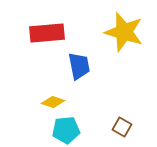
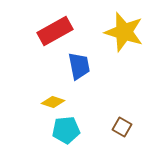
red rectangle: moved 8 px right, 2 px up; rotated 24 degrees counterclockwise
